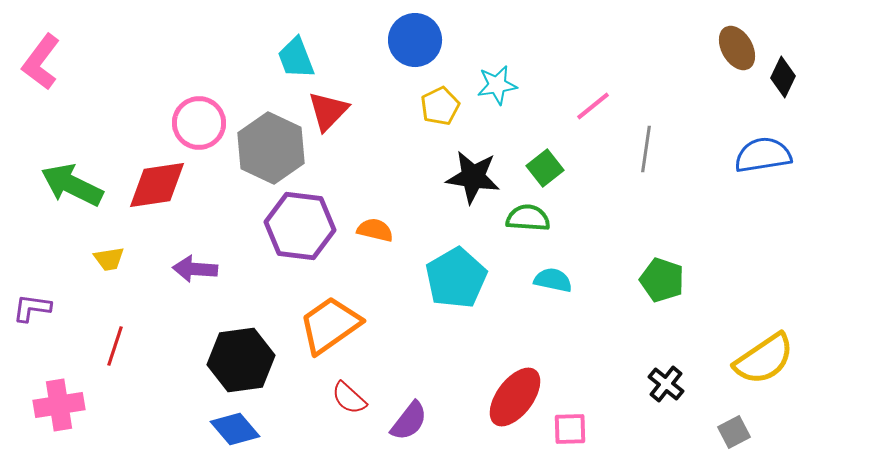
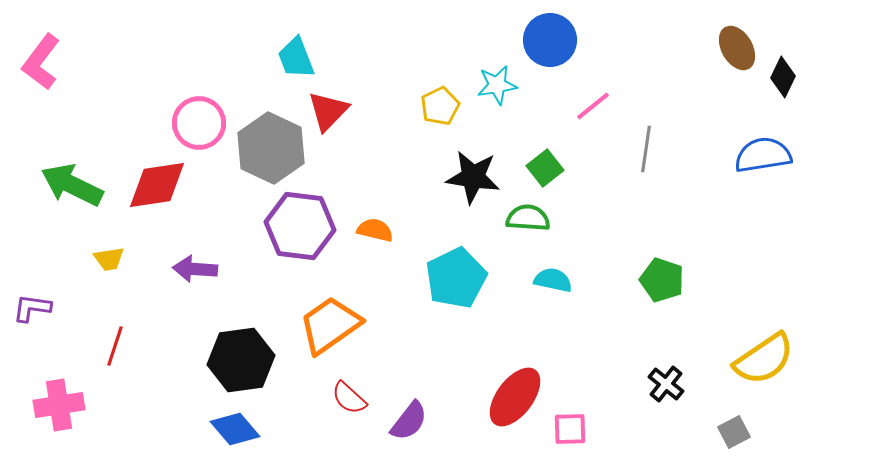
blue circle: moved 135 px right
cyan pentagon: rotated 4 degrees clockwise
